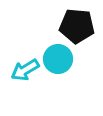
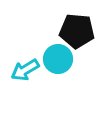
black pentagon: moved 5 px down
